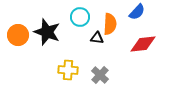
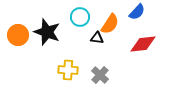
orange semicircle: rotated 30 degrees clockwise
